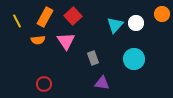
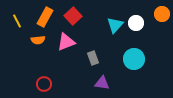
pink triangle: moved 1 px down; rotated 42 degrees clockwise
